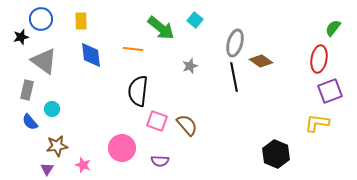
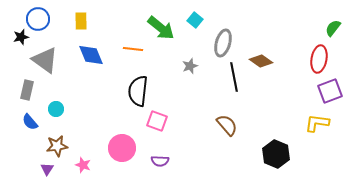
blue circle: moved 3 px left
gray ellipse: moved 12 px left
blue diamond: rotated 16 degrees counterclockwise
gray triangle: moved 1 px right, 1 px up
cyan circle: moved 4 px right
brown semicircle: moved 40 px right
